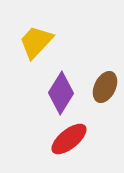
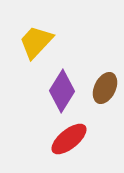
brown ellipse: moved 1 px down
purple diamond: moved 1 px right, 2 px up
